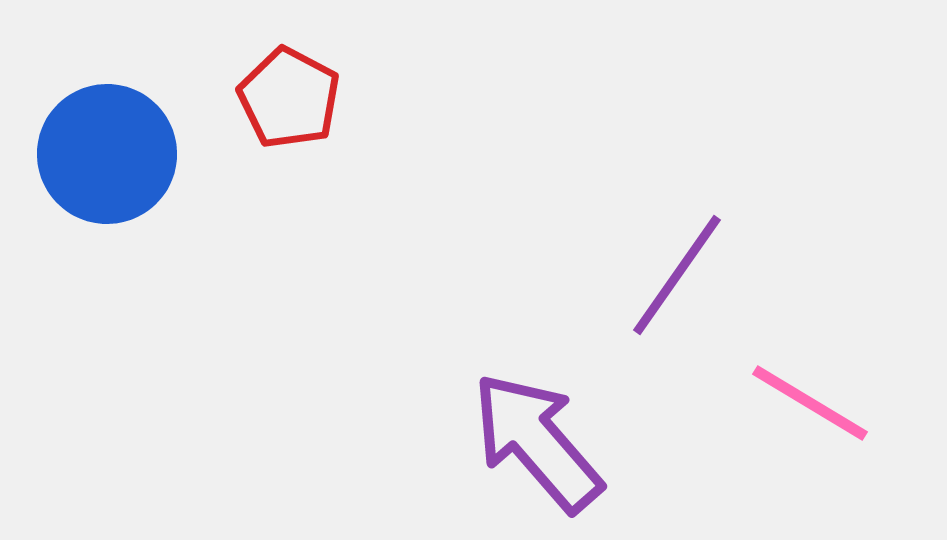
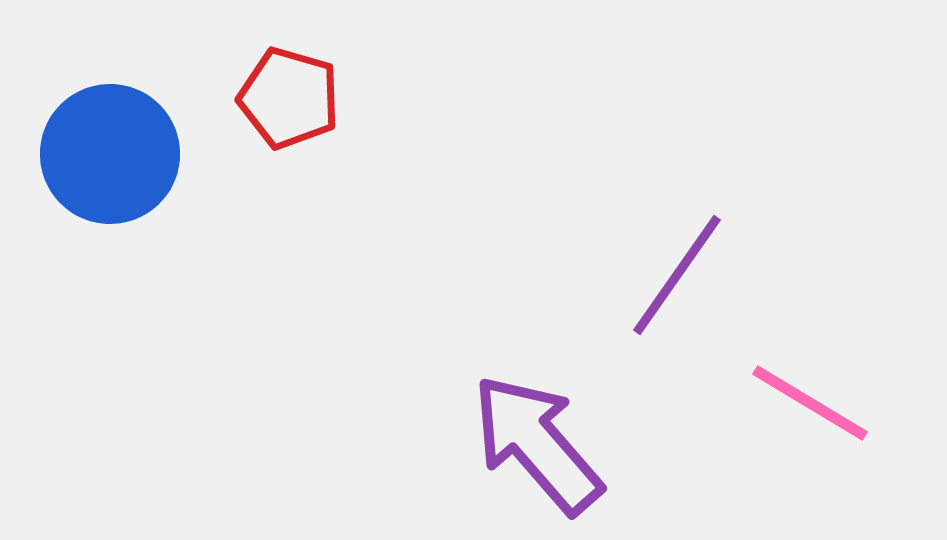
red pentagon: rotated 12 degrees counterclockwise
blue circle: moved 3 px right
purple arrow: moved 2 px down
